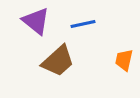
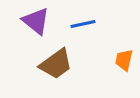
brown trapezoid: moved 2 px left, 3 px down; rotated 6 degrees clockwise
